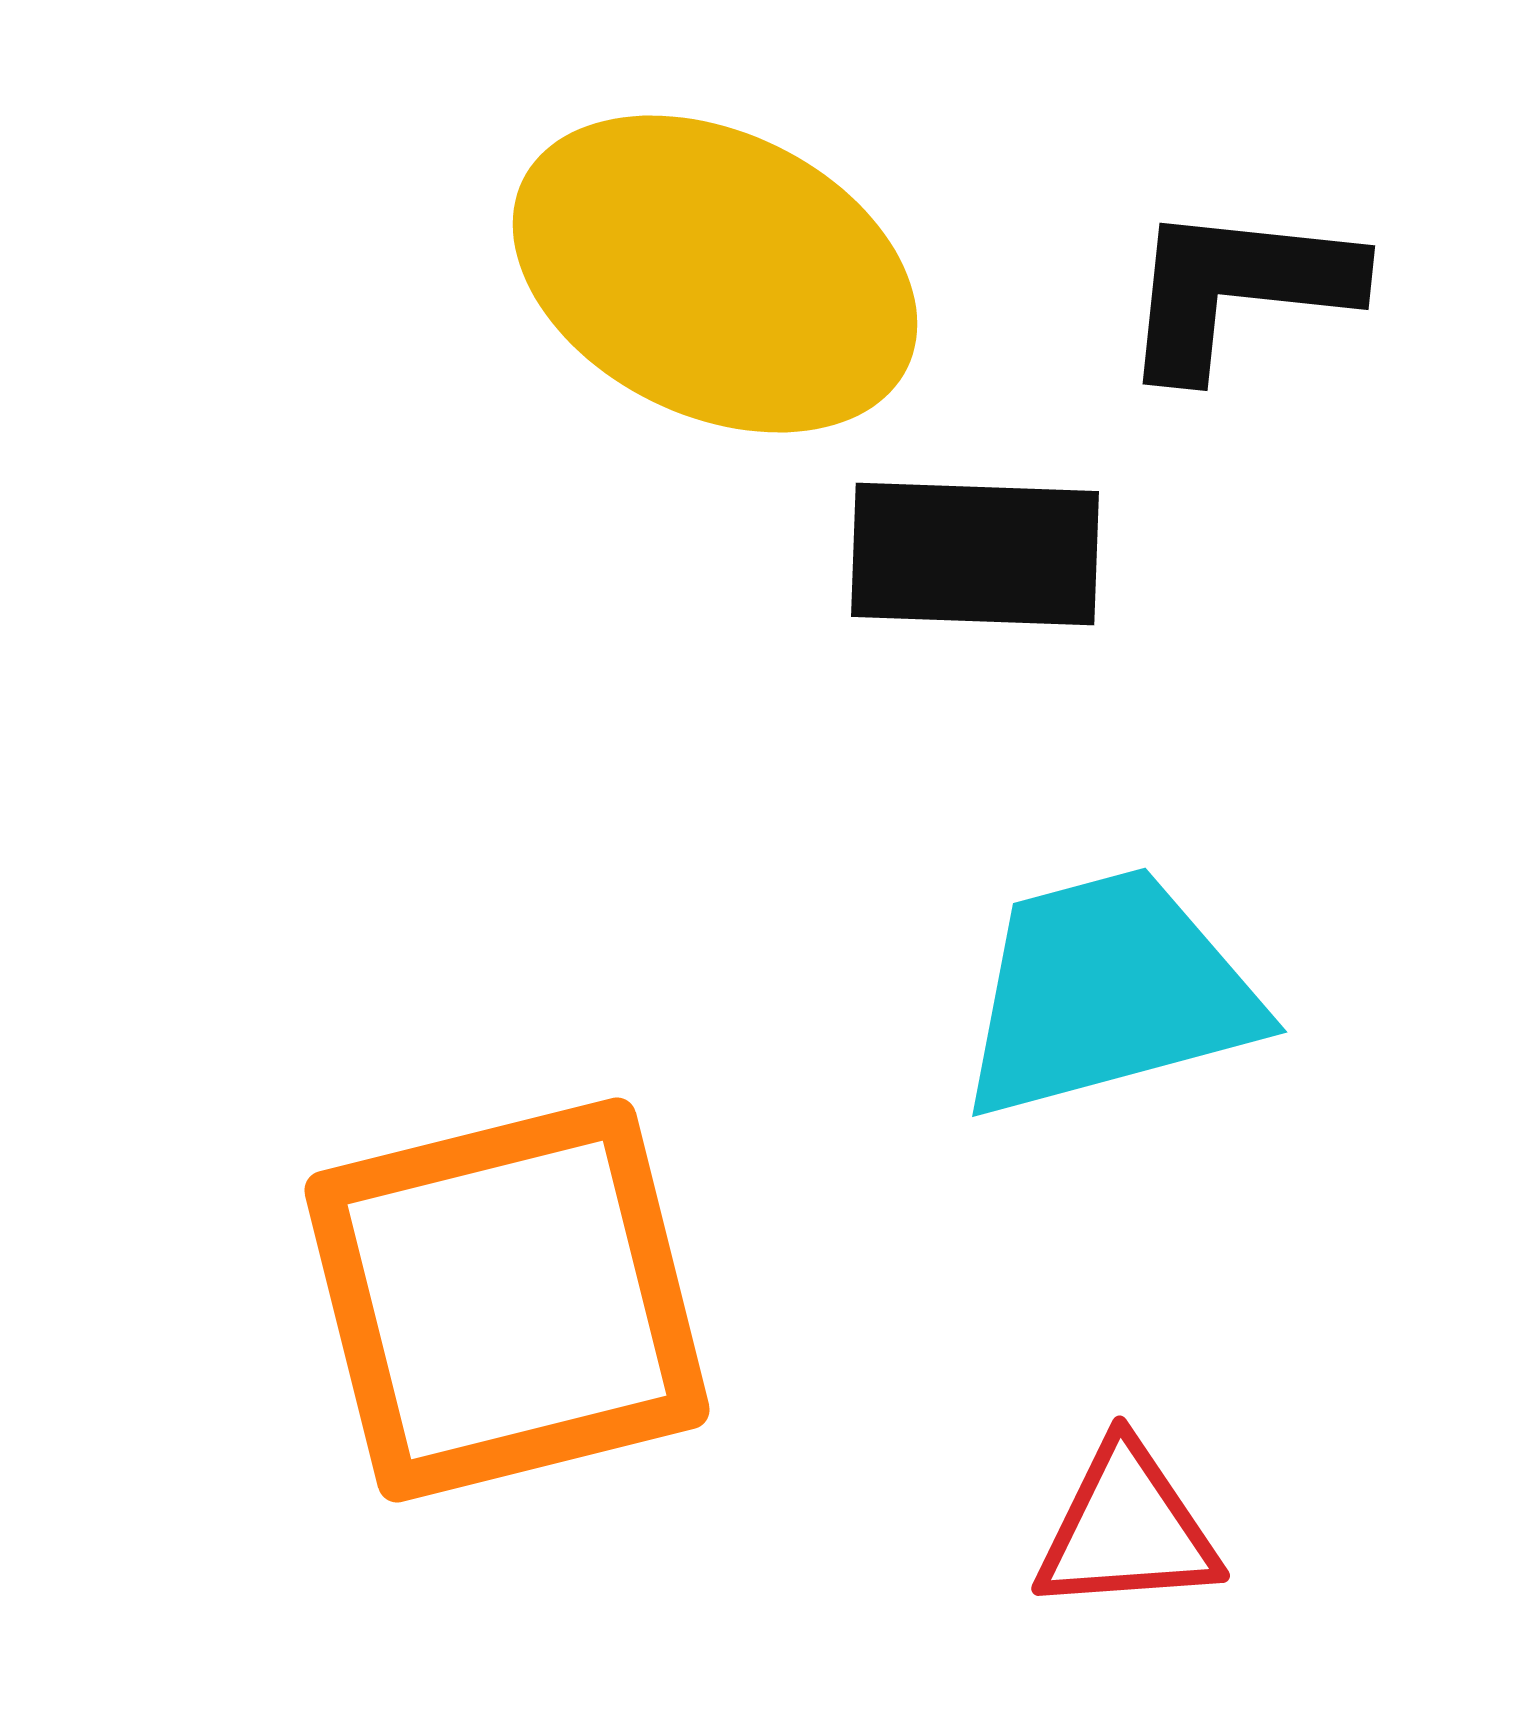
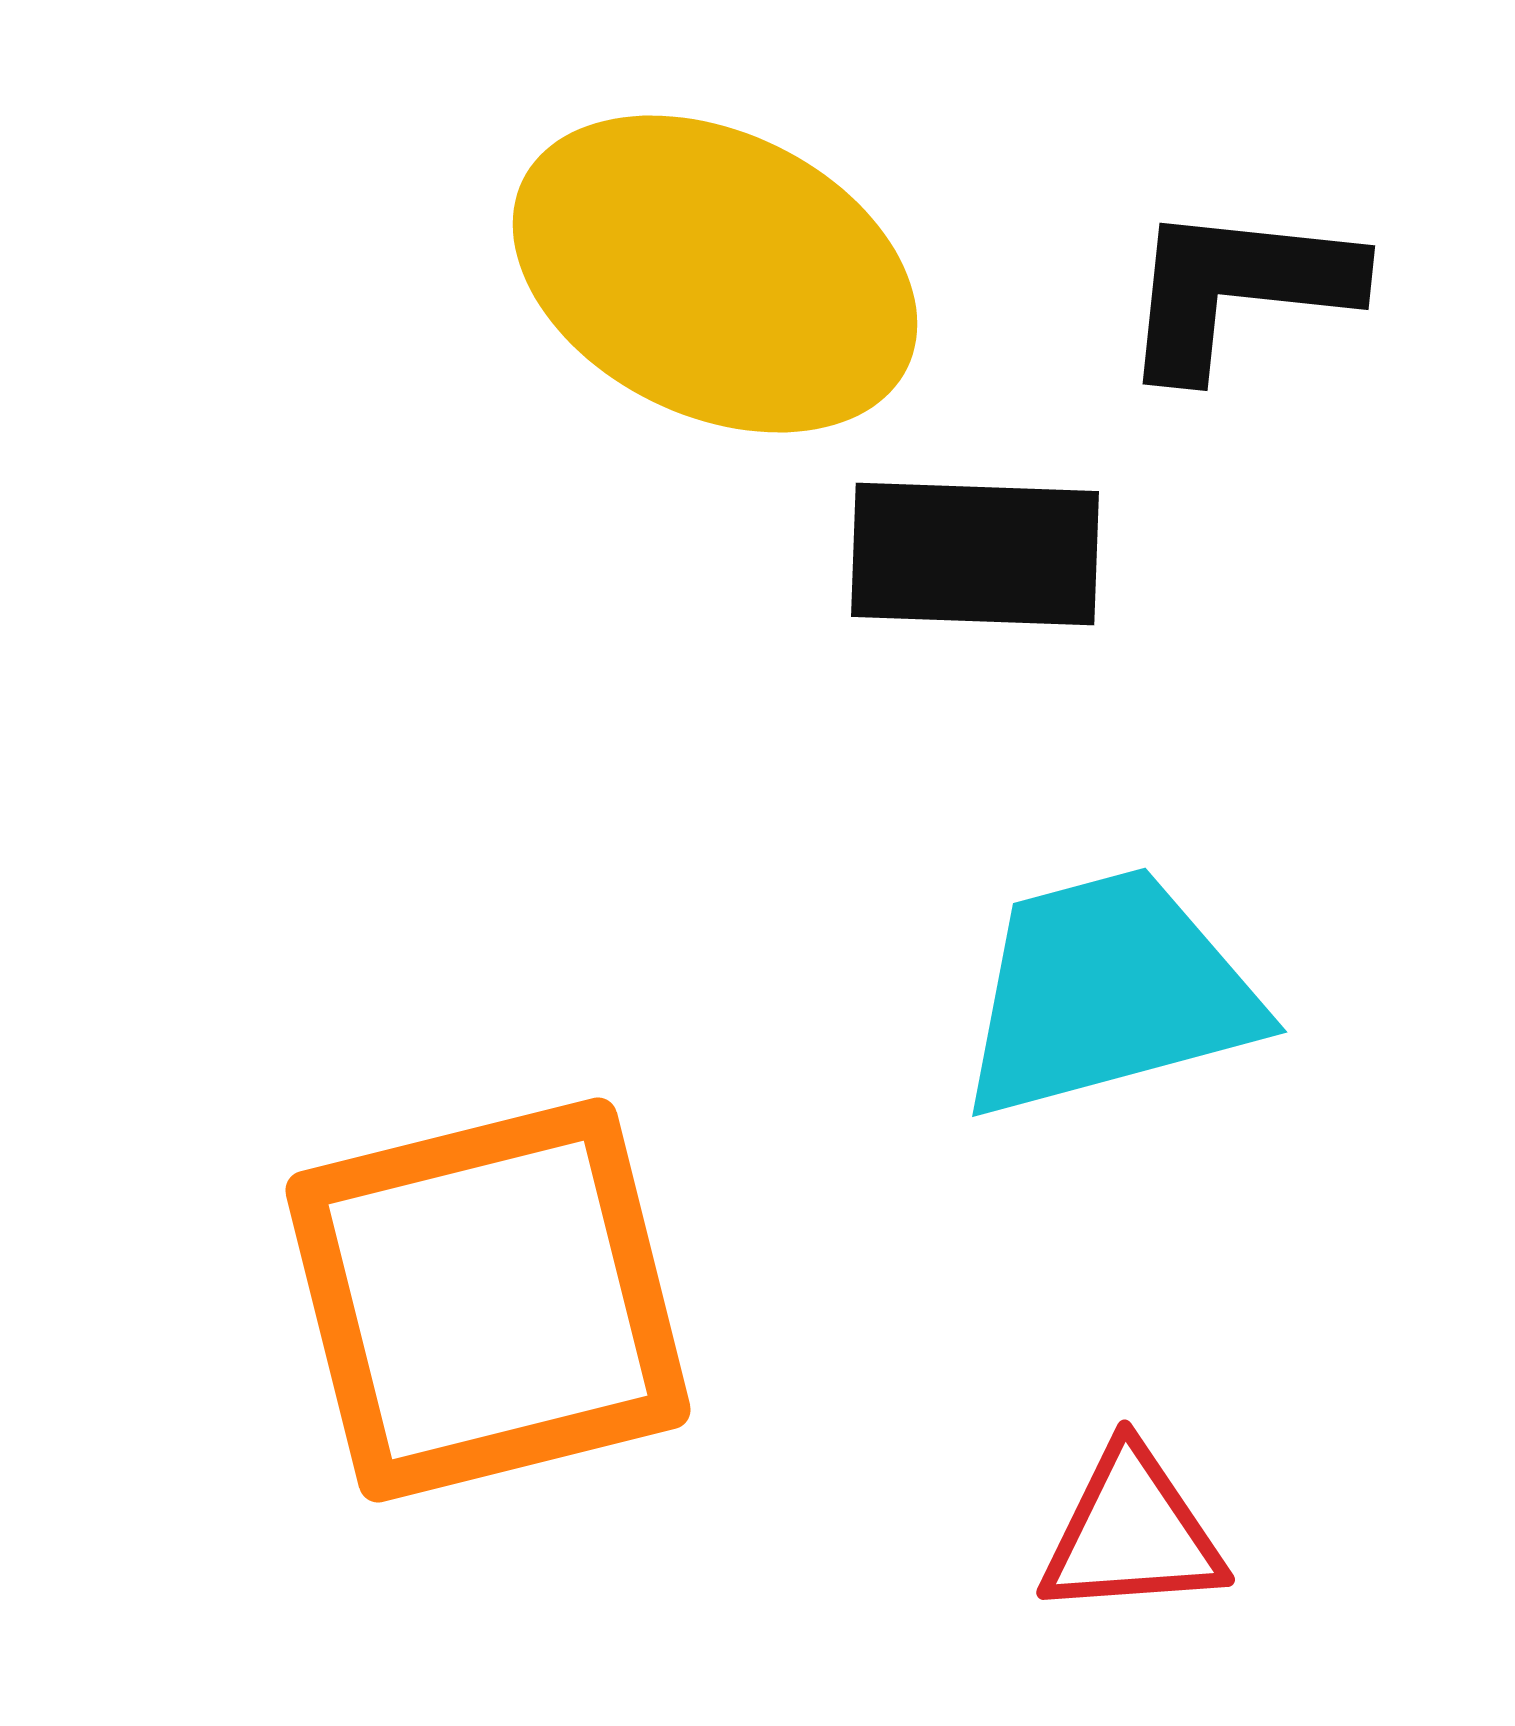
orange square: moved 19 px left
red triangle: moved 5 px right, 4 px down
